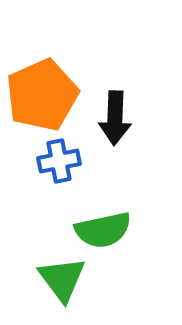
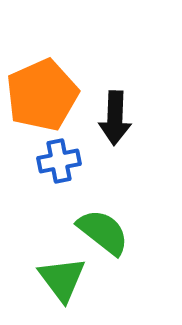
green semicircle: moved 2 px down; rotated 130 degrees counterclockwise
